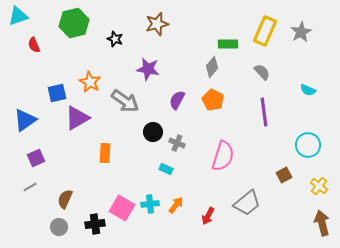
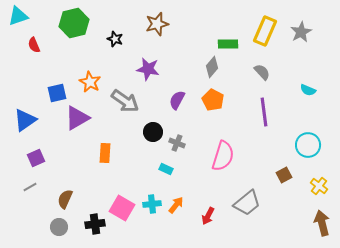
cyan cross: moved 2 px right
